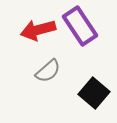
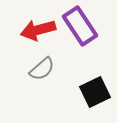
gray semicircle: moved 6 px left, 2 px up
black square: moved 1 px right, 1 px up; rotated 24 degrees clockwise
